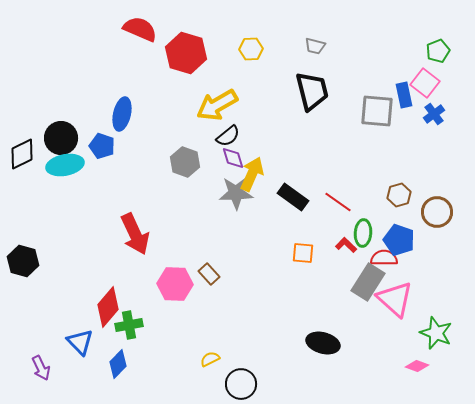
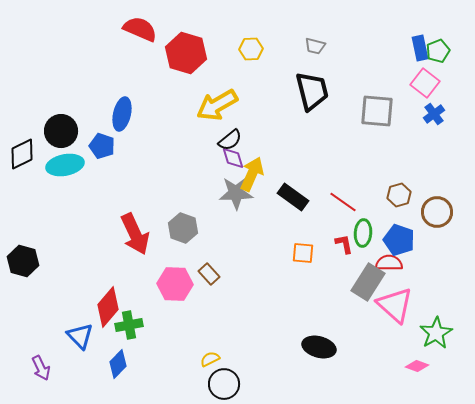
blue rectangle at (404, 95): moved 16 px right, 47 px up
black semicircle at (228, 136): moved 2 px right, 4 px down
black circle at (61, 138): moved 7 px up
gray hexagon at (185, 162): moved 2 px left, 66 px down
red line at (338, 202): moved 5 px right
red L-shape at (346, 245): moved 2 px left, 1 px up; rotated 35 degrees clockwise
red semicircle at (384, 258): moved 5 px right, 5 px down
pink triangle at (395, 299): moved 6 px down
green star at (436, 333): rotated 20 degrees clockwise
blue triangle at (80, 342): moved 6 px up
black ellipse at (323, 343): moved 4 px left, 4 px down
black circle at (241, 384): moved 17 px left
